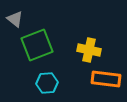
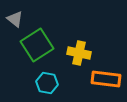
green square: rotated 12 degrees counterclockwise
yellow cross: moved 10 px left, 3 px down
cyan hexagon: rotated 15 degrees clockwise
